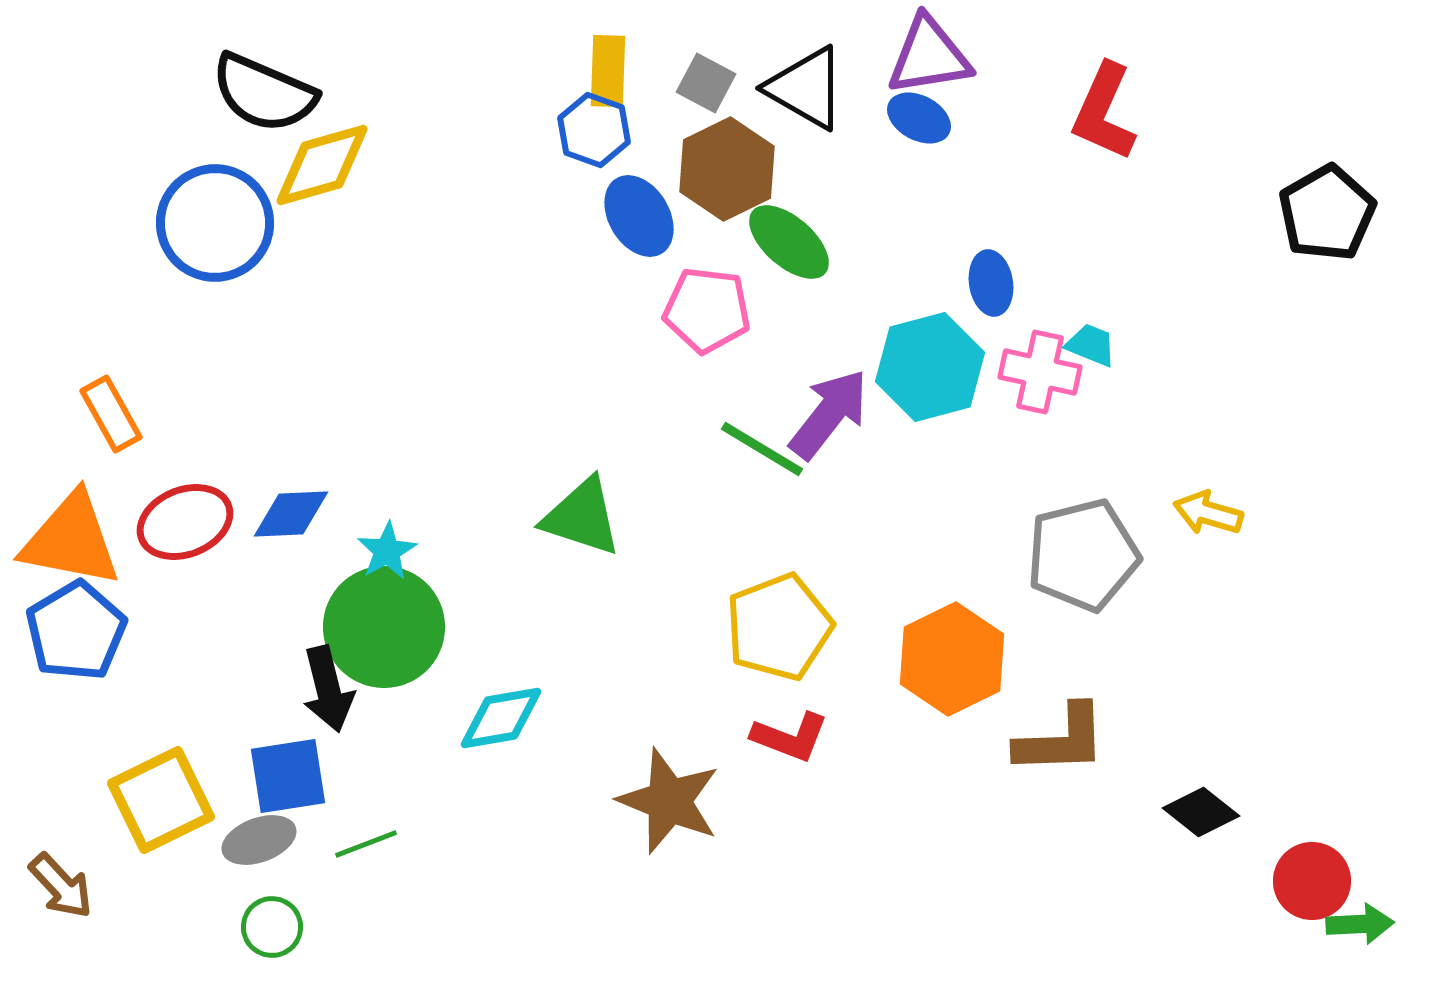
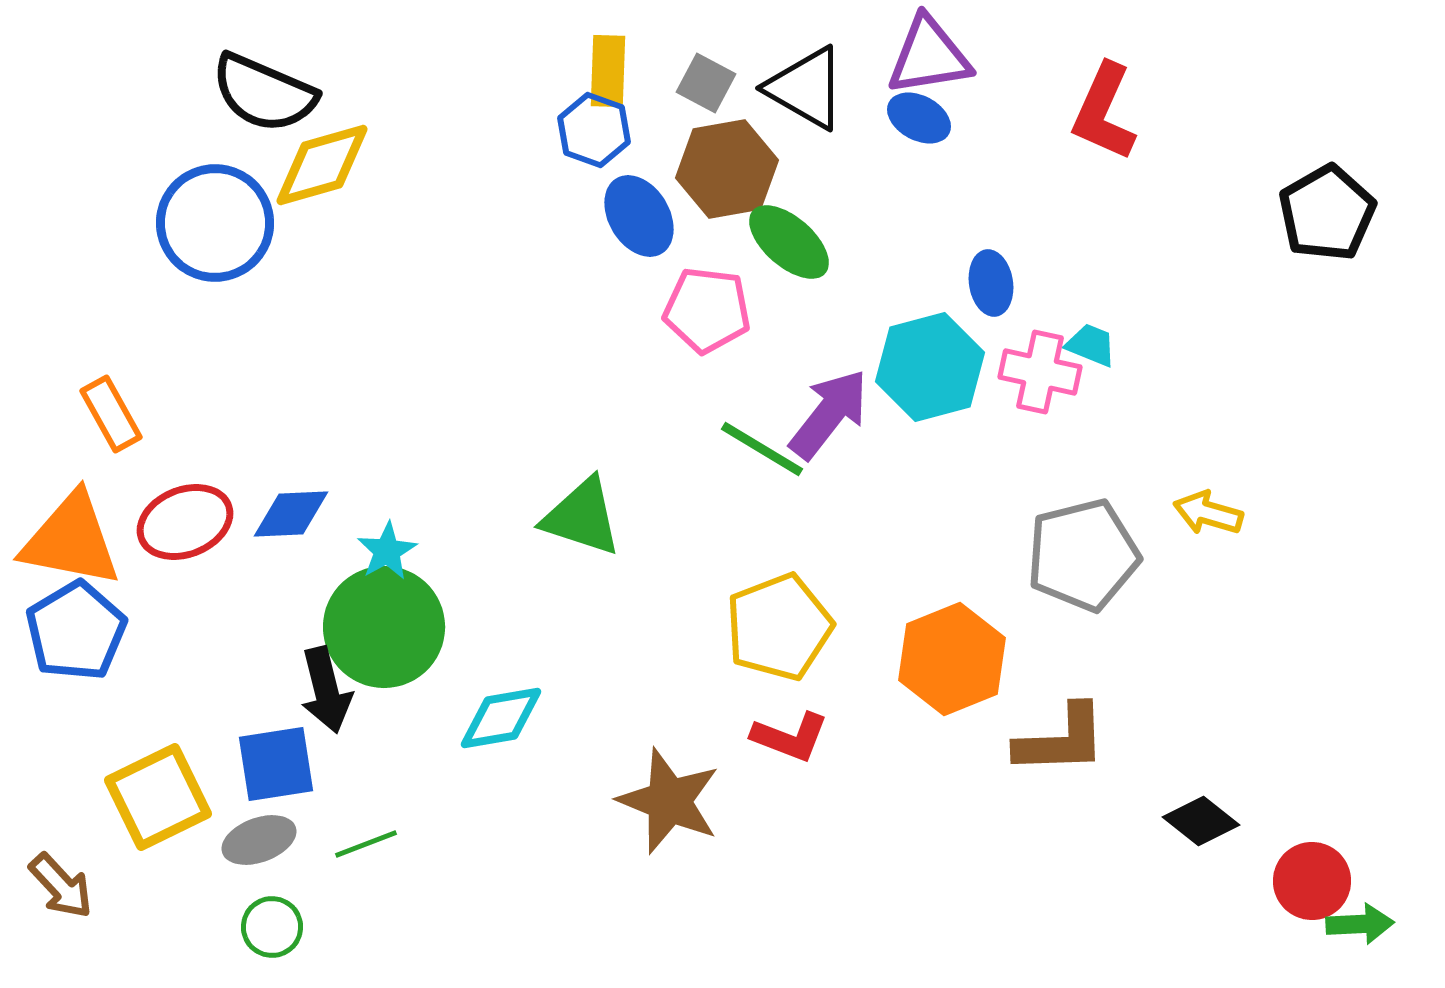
brown hexagon at (727, 169): rotated 16 degrees clockwise
orange hexagon at (952, 659): rotated 4 degrees clockwise
black arrow at (328, 689): moved 2 px left, 1 px down
blue square at (288, 776): moved 12 px left, 12 px up
yellow square at (161, 800): moved 3 px left, 3 px up
black diamond at (1201, 812): moved 9 px down
